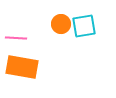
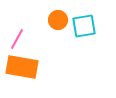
orange circle: moved 3 px left, 4 px up
pink line: moved 1 px right, 1 px down; rotated 65 degrees counterclockwise
